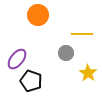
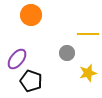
orange circle: moved 7 px left
yellow line: moved 6 px right
gray circle: moved 1 px right
yellow star: rotated 24 degrees clockwise
